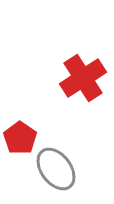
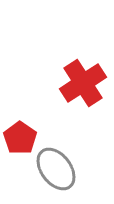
red cross: moved 5 px down
